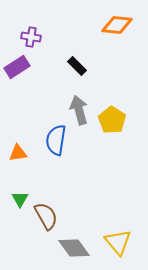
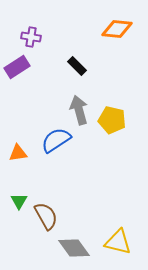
orange diamond: moved 4 px down
yellow pentagon: rotated 20 degrees counterclockwise
blue semicircle: rotated 48 degrees clockwise
green triangle: moved 1 px left, 2 px down
yellow triangle: rotated 36 degrees counterclockwise
